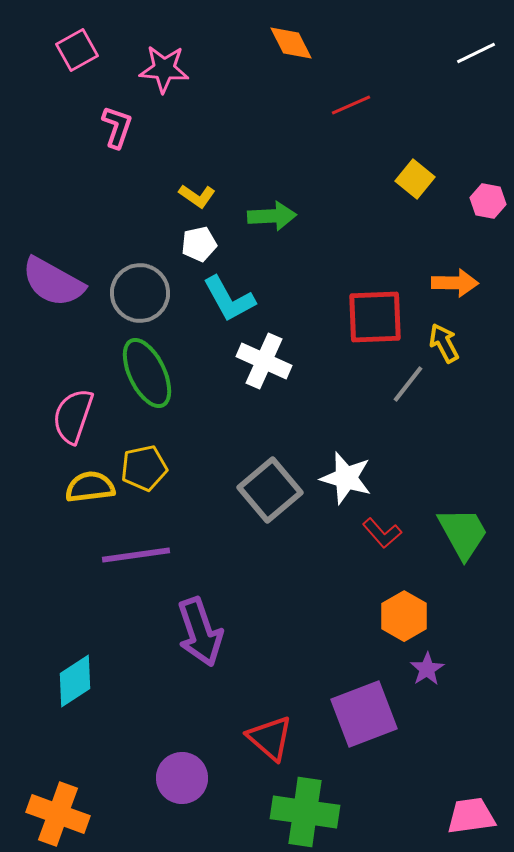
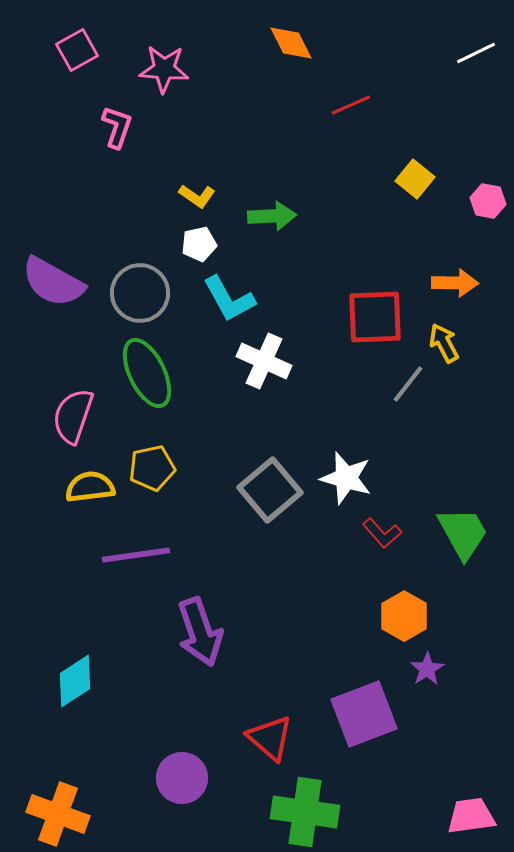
yellow pentagon: moved 8 px right
